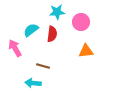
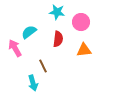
cyan star: rotated 14 degrees clockwise
cyan semicircle: moved 2 px left, 2 px down
red semicircle: moved 6 px right, 5 px down
orange triangle: moved 2 px left, 1 px up
brown line: rotated 48 degrees clockwise
cyan arrow: rotated 112 degrees counterclockwise
